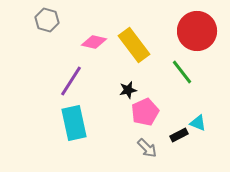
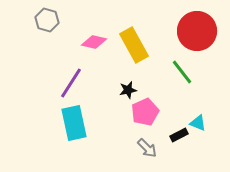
yellow rectangle: rotated 8 degrees clockwise
purple line: moved 2 px down
